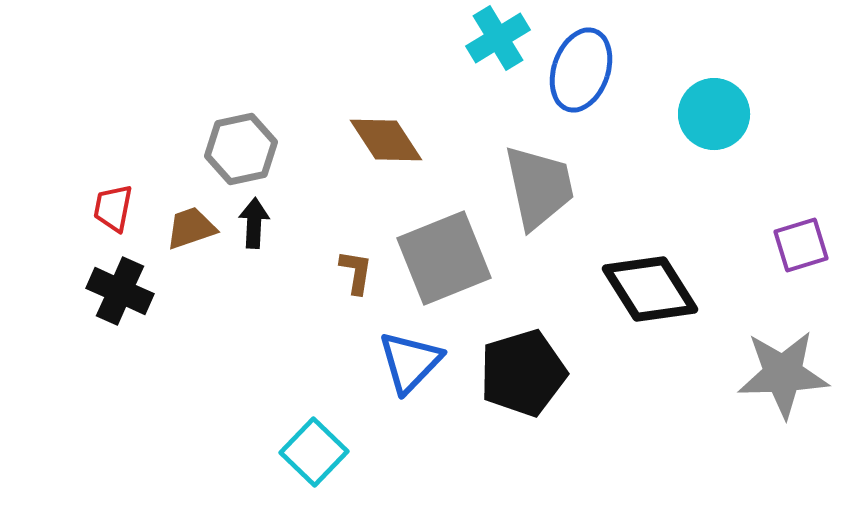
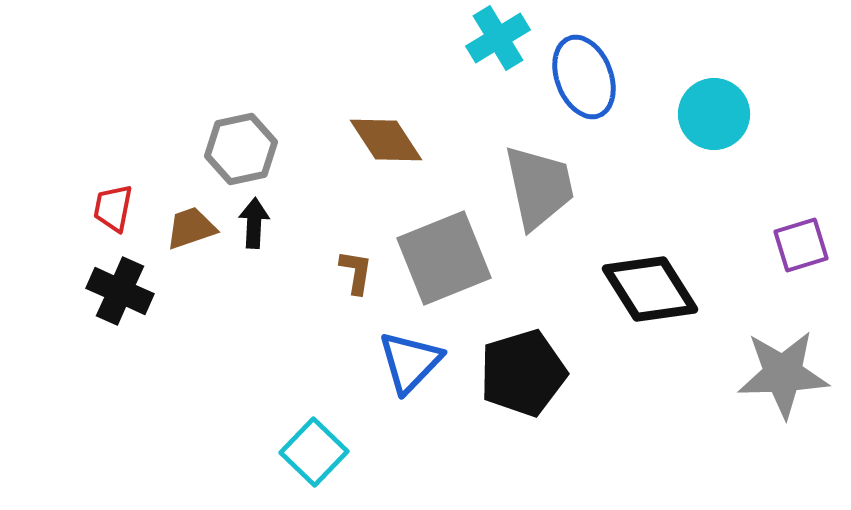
blue ellipse: moved 3 px right, 7 px down; rotated 40 degrees counterclockwise
